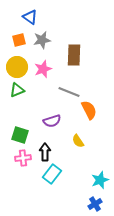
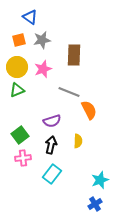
green square: rotated 36 degrees clockwise
yellow semicircle: rotated 144 degrees counterclockwise
black arrow: moved 6 px right, 7 px up; rotated 12 degrees clockwise
